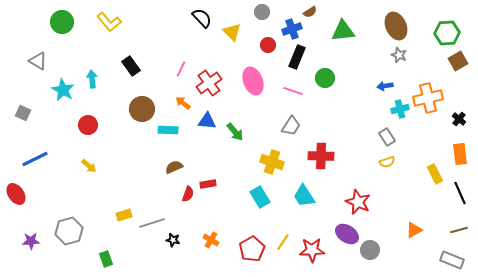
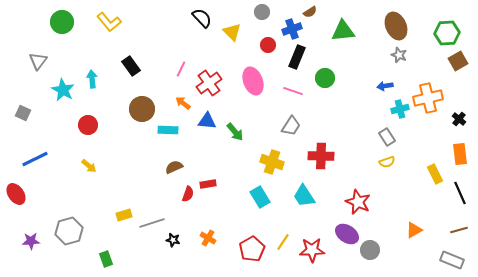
gray triangle at (38, 61): rotated 36 degrees clockwise
orange cross at (211, 240): moved 3 px left, 2 px up
